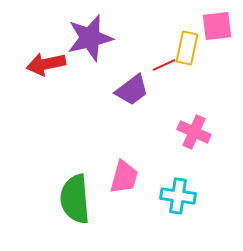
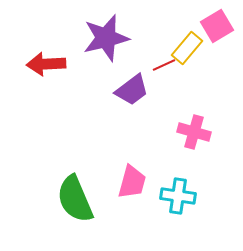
pink square: rotated 24 degrees counterclockwise
purple star: moved 16 px right
yellow rectangle: rotated 28 degrees clockwise
red arrow: rotated 9 degrees clockwise
pink cross: rotated 8 degrees counterclockwise
pink trapezoid: moved 8 px right, 5 px down
green semicircle: rotated 18 degrees counterclockwise
